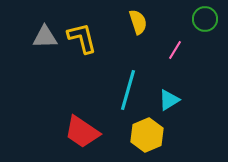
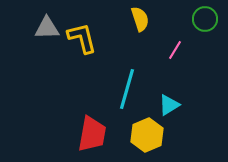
yellow semicircle: moved 2 px right, 3 px up
gray triangle: moved 2 px right, 9 px up
cyan line: moved 1 px left, 1 px up
cyan triangle: moved 5 px down
red trapezoid: moved 10 px right, 2 px down; rotated 114 degrees counterclockwise
